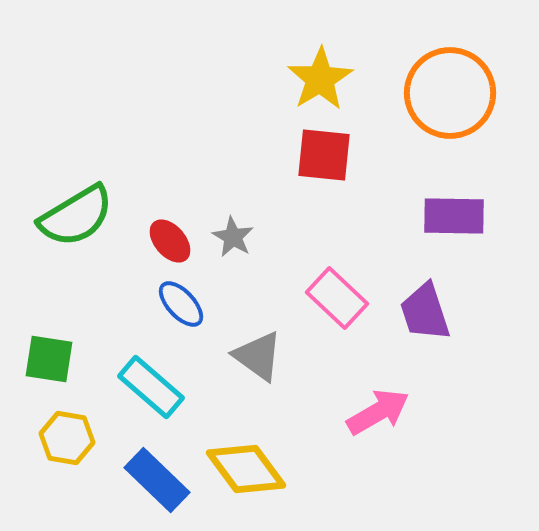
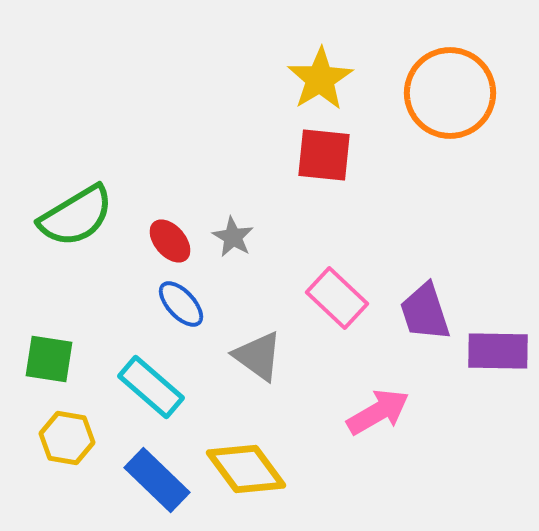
purple rectangle: moved 44 px right, 135 px down
